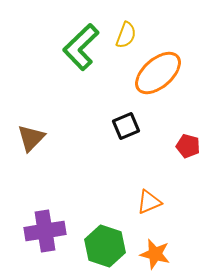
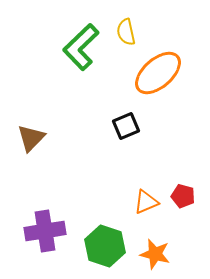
yellow semicircle: moved 3 px up; rotated 148 degrees clockwise
red pentagon: moved 5 px left, 50 px down
orange triangle: moved 3 px left
